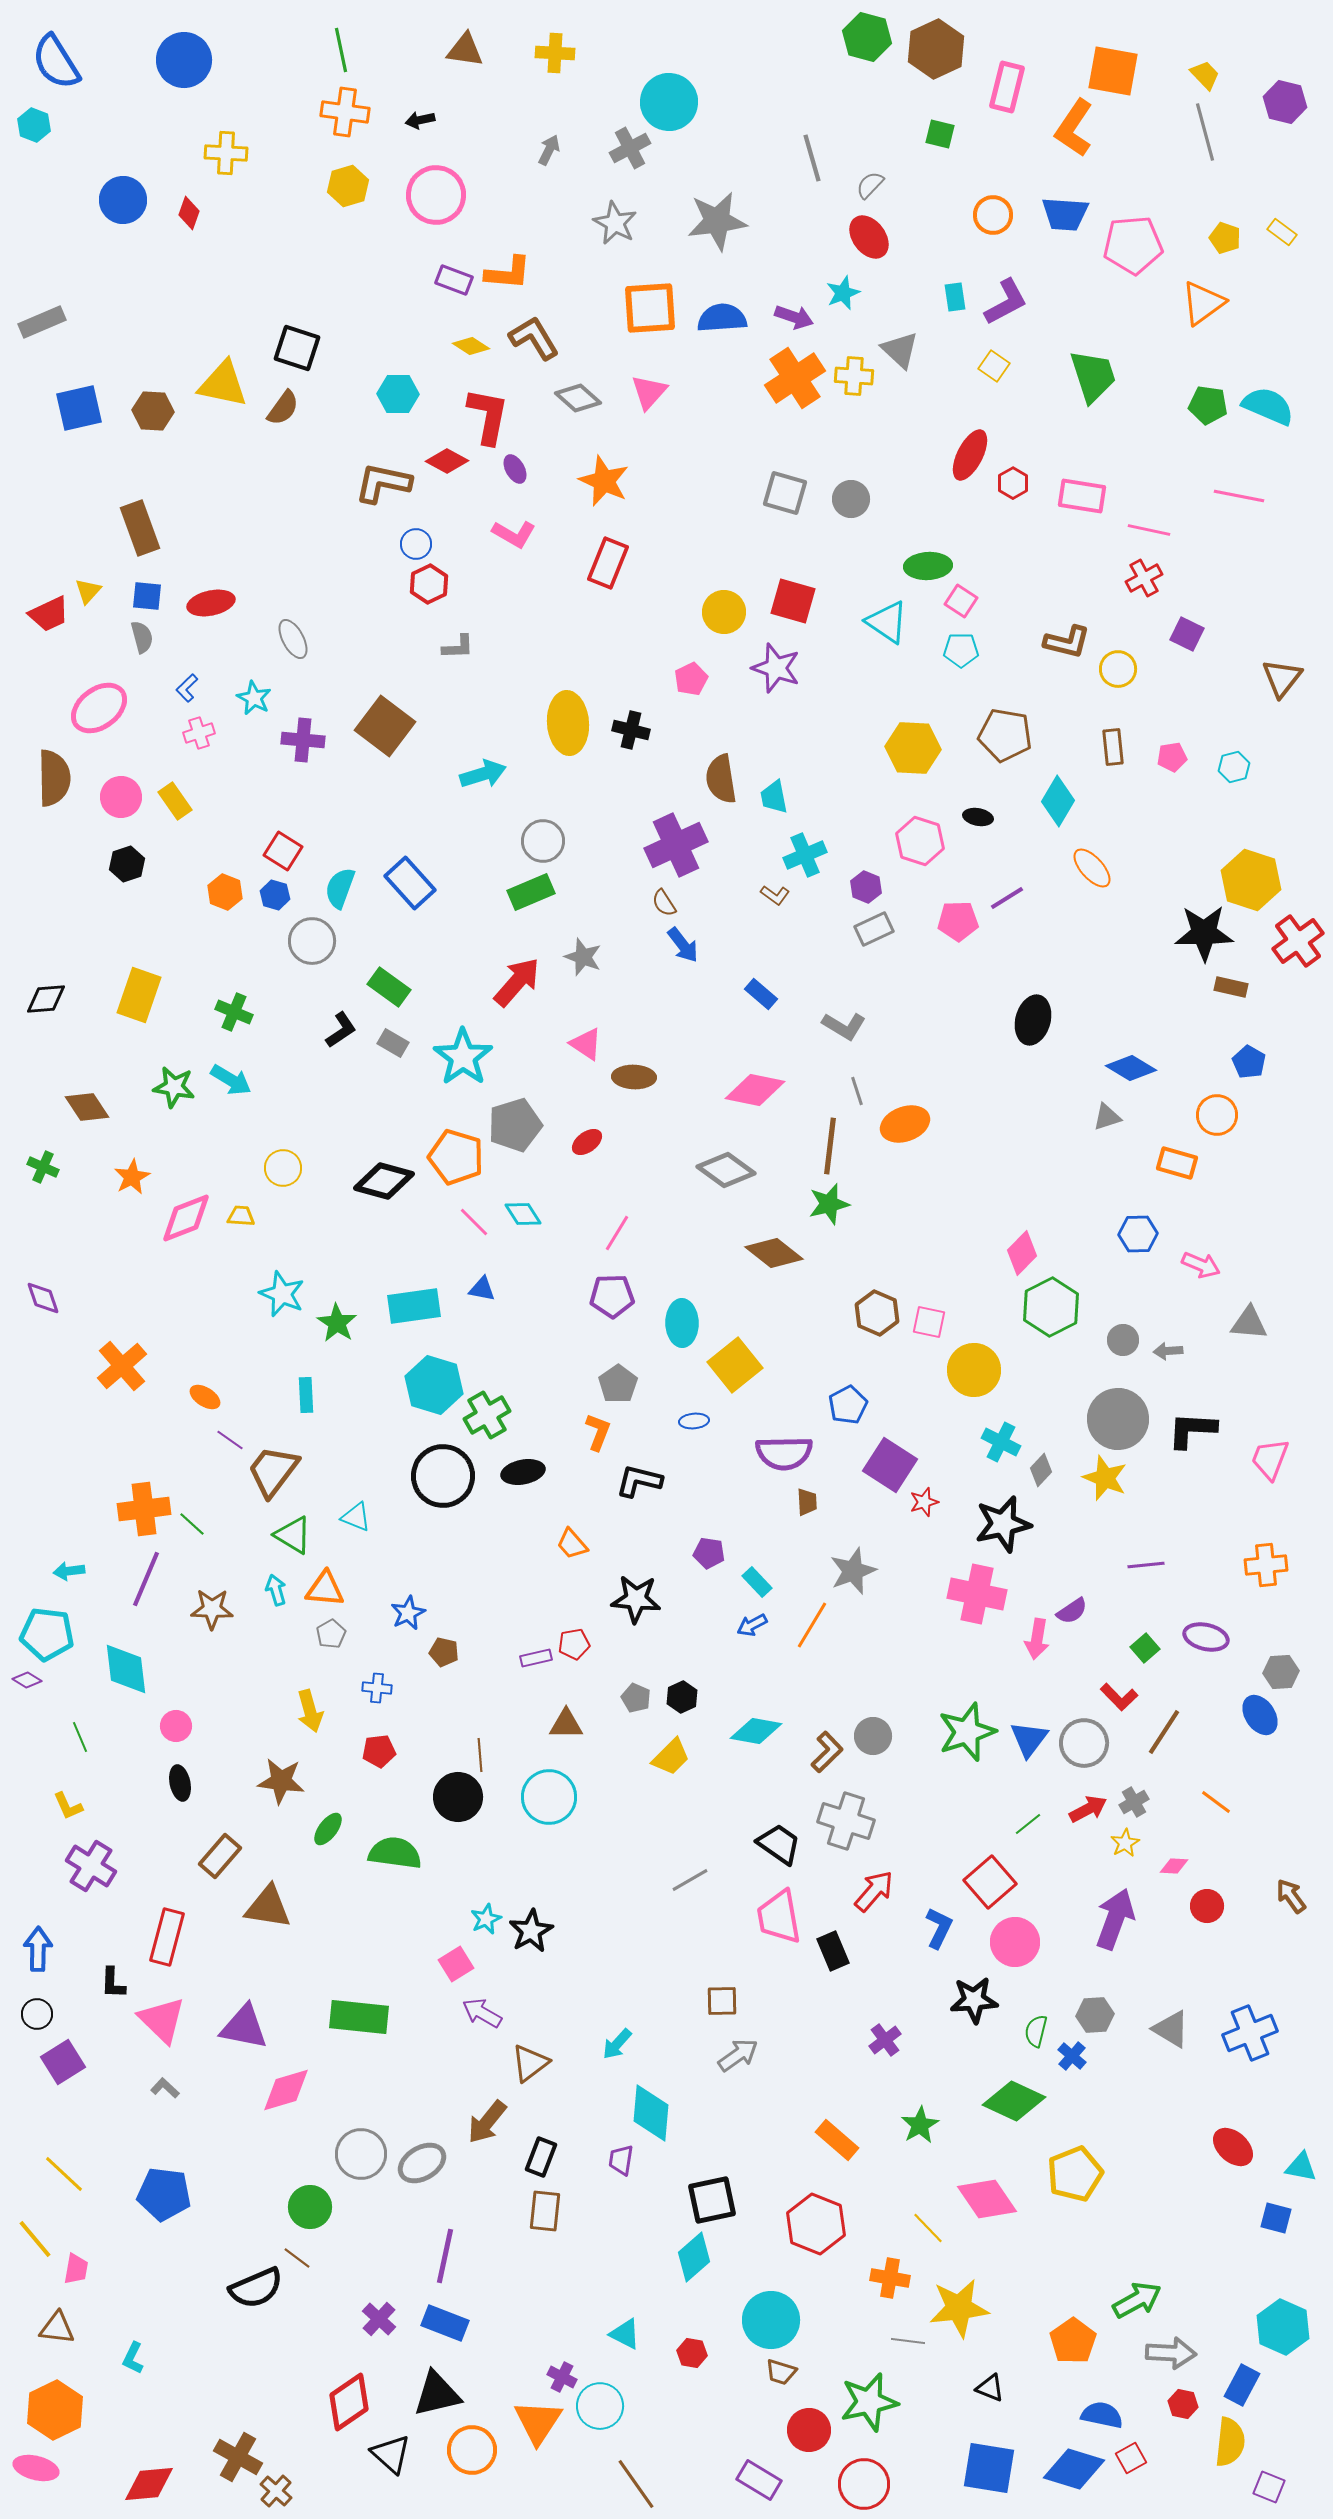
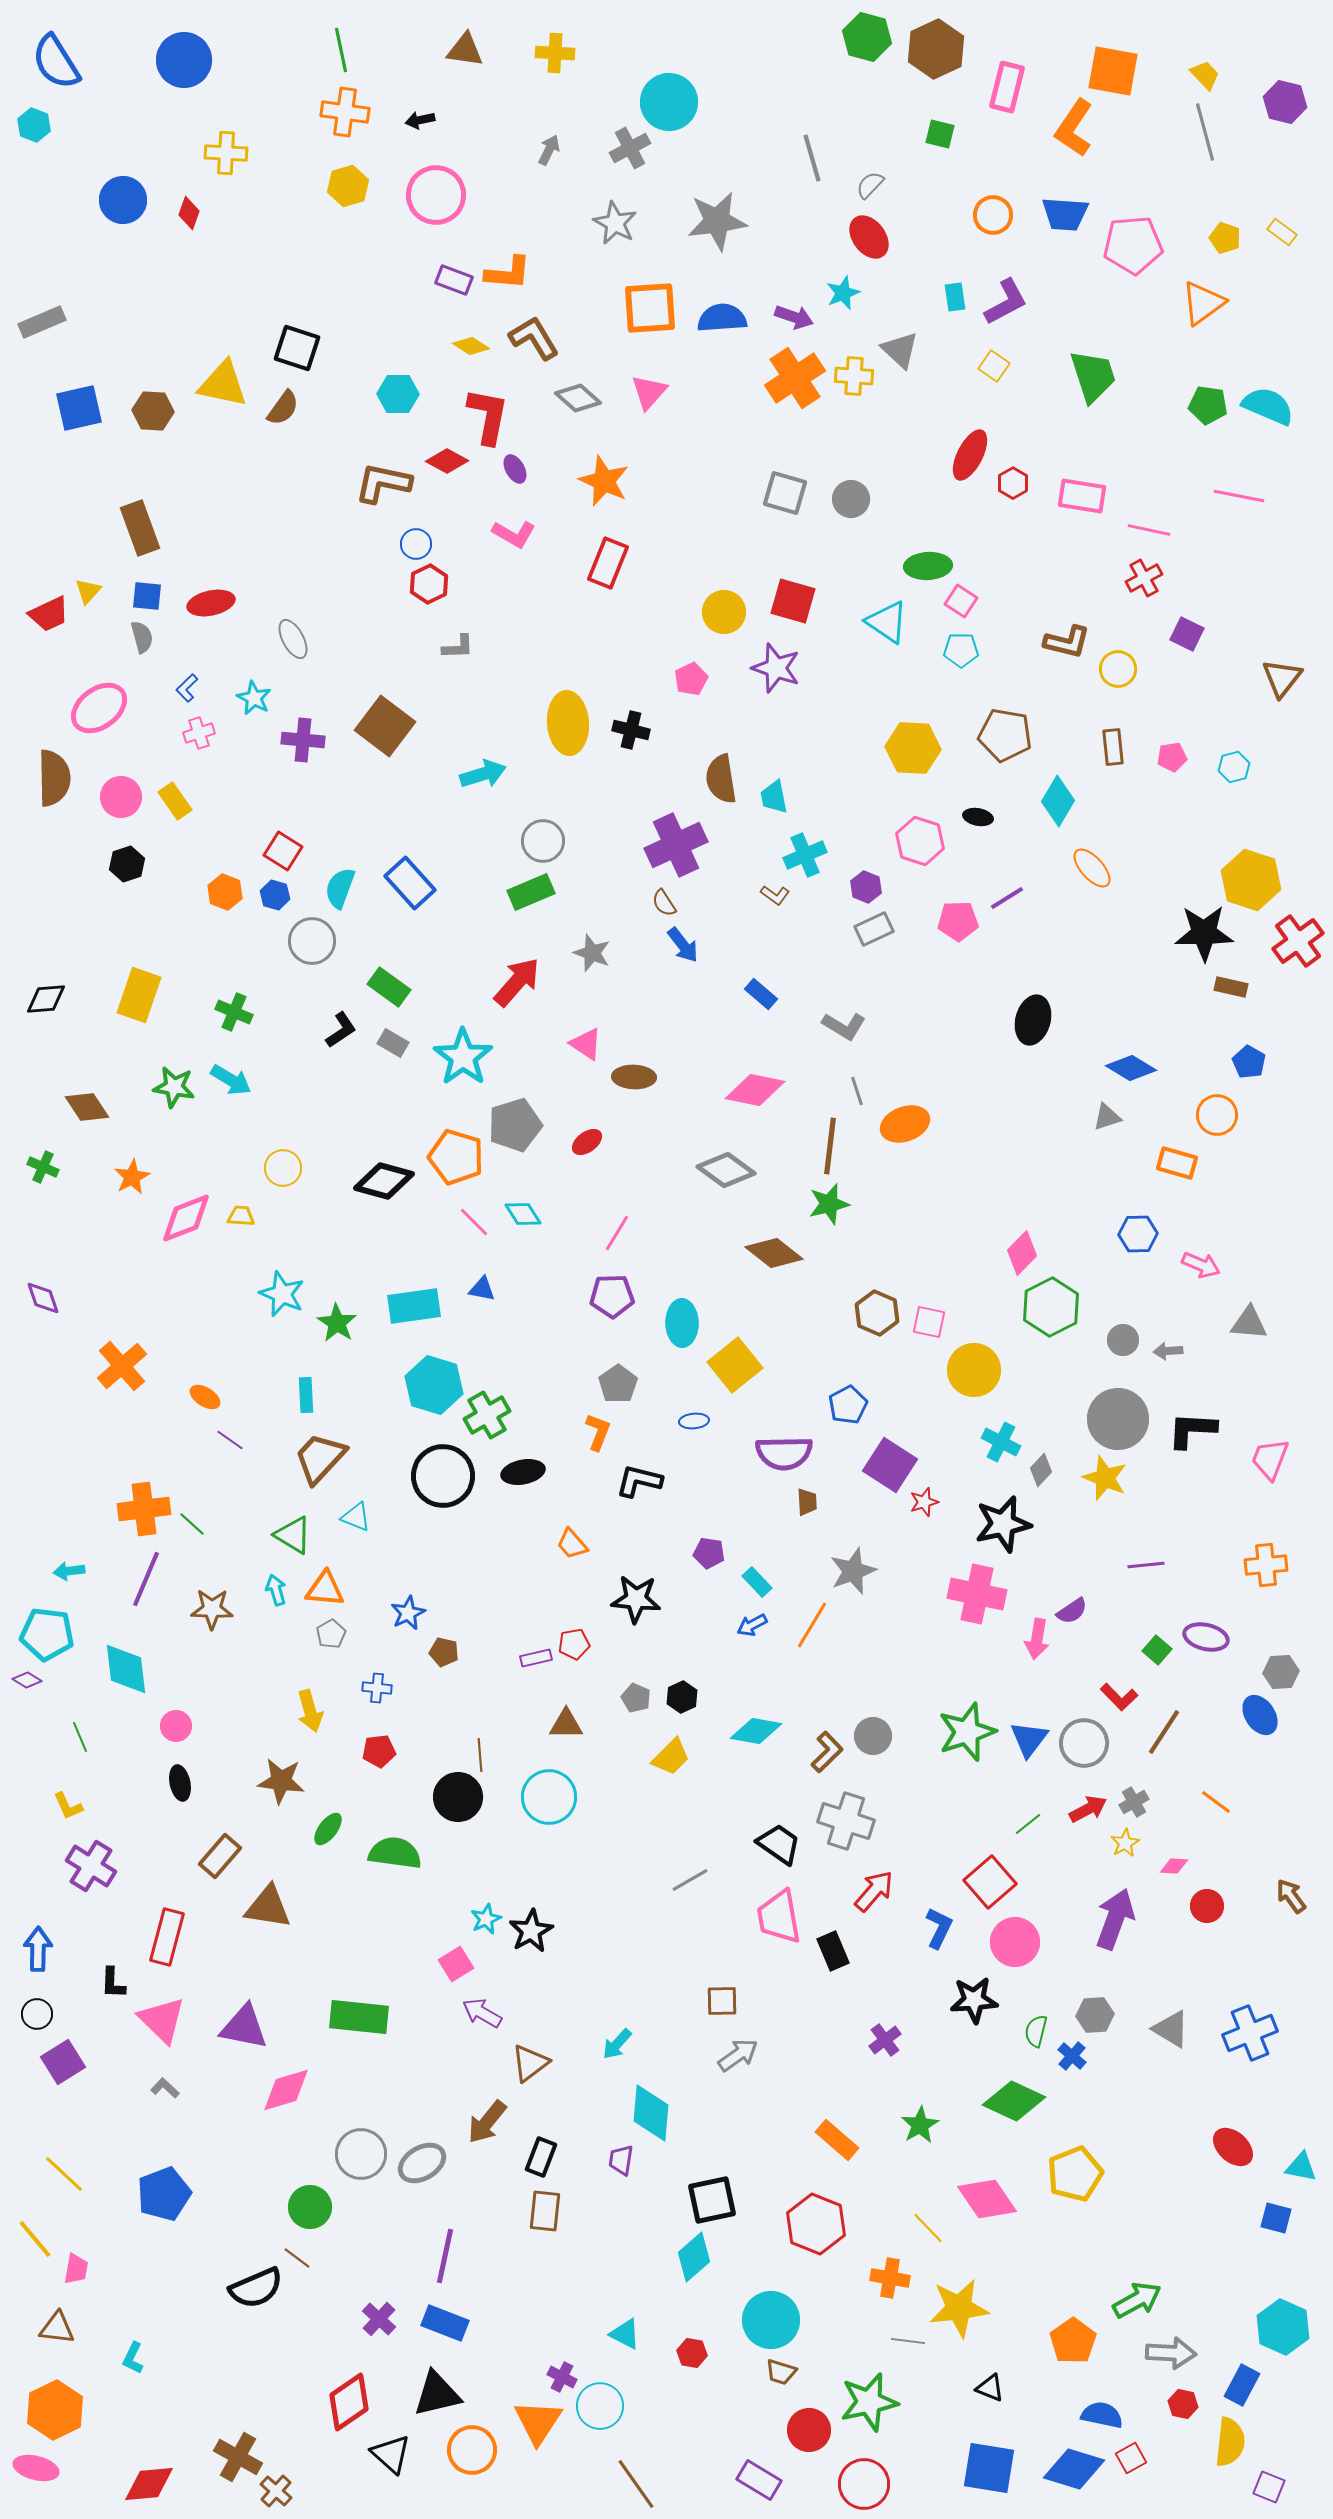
gray star at (583, 957): moved 9 px right, 4 px up
brown trapezoid at (273, 1471): moved 47 px right, 13 px up; rotated 6 degrees clockwise
green square at (1145, 1648): moved 12 px right, 2 px down; rotated 8 degrees counterclockwise
blue pentagon at (164, 2194): rotated 28 degrees counterclockwise
